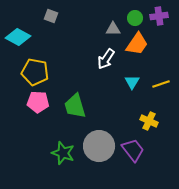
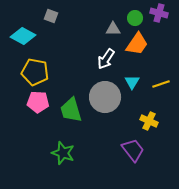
purple cross: moved 3 px up; rotated 24 degrees clockwise
cyan diamond: moved 5 px right, 1 px up
green trapezoid: moved 4 px left, 4 px down
gray circle: moved 6 px right, 49 px up
